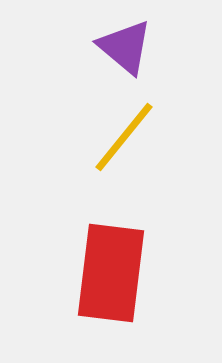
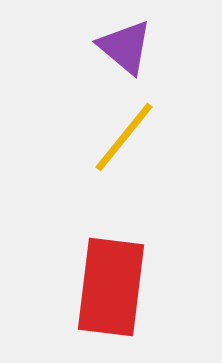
red rectangle: moved 14 px down
